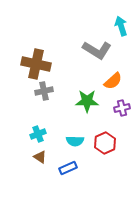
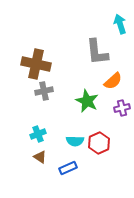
cyan arrow: moved 1 px left, 2 px up
gray L-shape: moved 2 px down; rotated 52 degrees clockwise
green star: rotated 25 degrees clockwise
red hexagon: moved 6 px left
